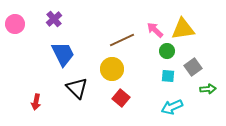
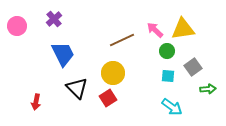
pink circle: moved 2 px right, 2 px down
yellow circle: moved 1 px right, 4 px down
red square: moved 13 px left; rotated 18 degrees clockwise
cyan arrow: rotated 120 degrees counterclockwise
